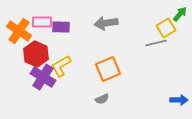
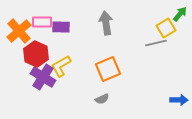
gray arrow: rotated 90 degrees clockwise
orange cross: rotated 15 degrees clockwise
